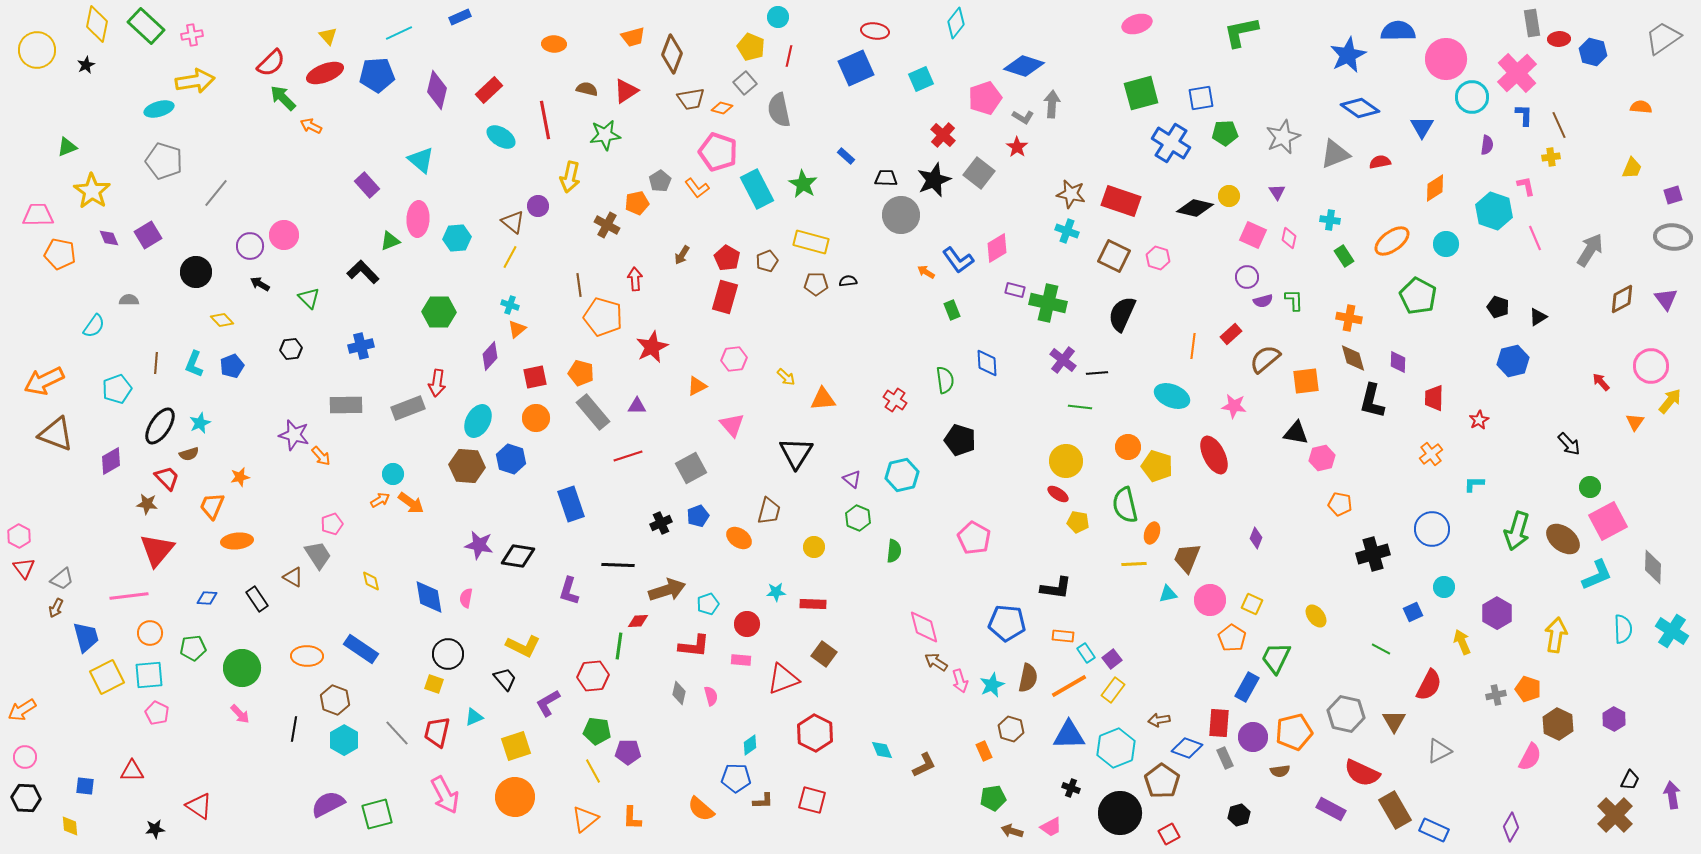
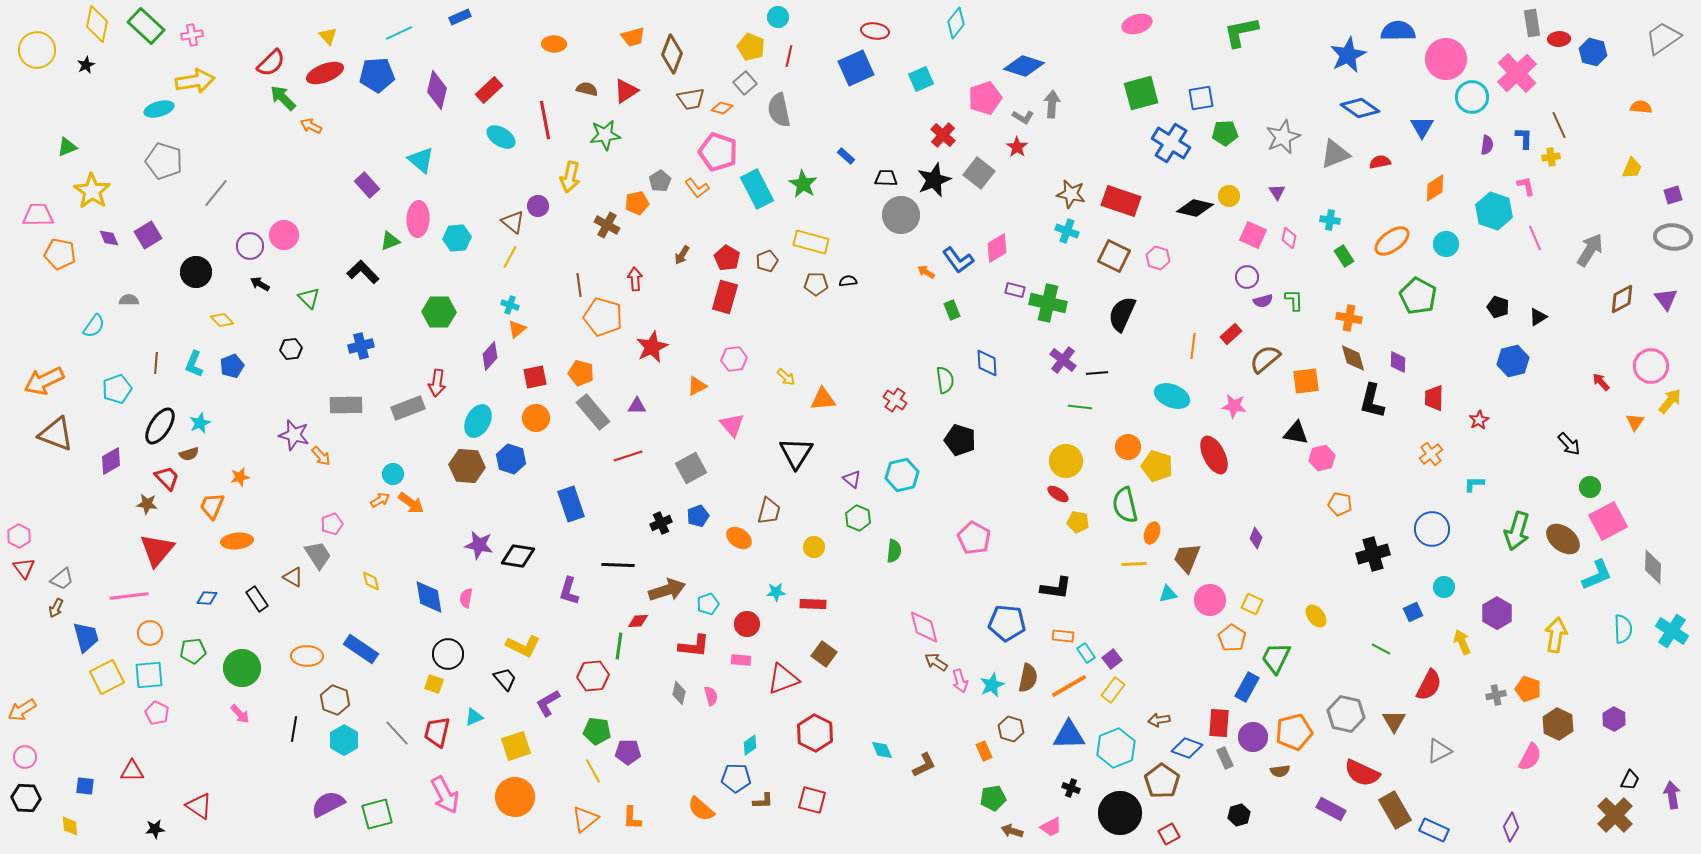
blue L-shape at (1524, 115): moved 23 px down
green pentagon at (193, 648): moved 3 px down
